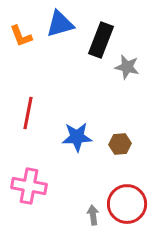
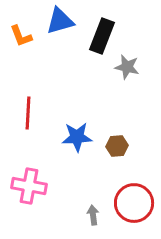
blue triangle: moved 3 px up
black rectangle: moved 1 px right, 4 px up
red line: rotated 8 degrees counterclockwise
brown hexagon: moved 3 px left, 2 px down
red circle: moved 7 px right, 1 px up
